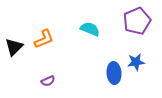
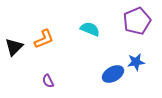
blue ellipse: moved 1 px left, 1 px down; rotated 65 degrees clockwise
purple semicircle: rotated 88 degrees clockwise
